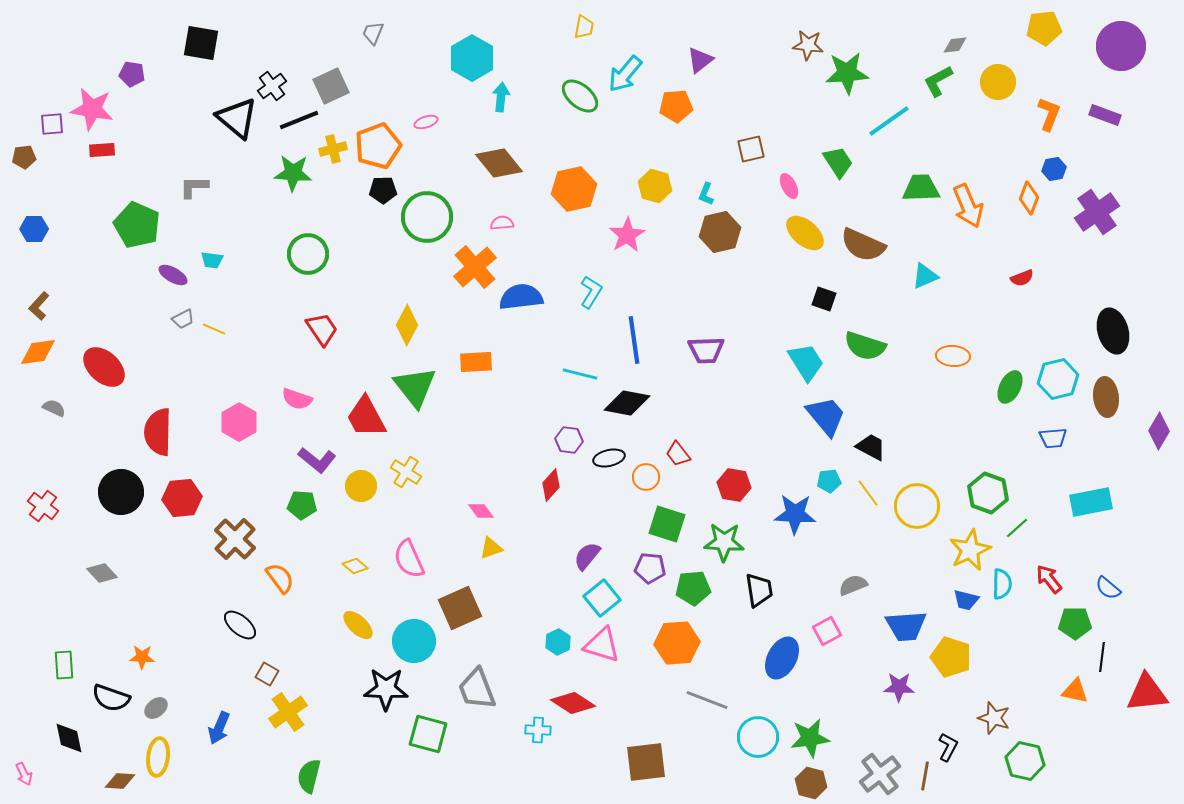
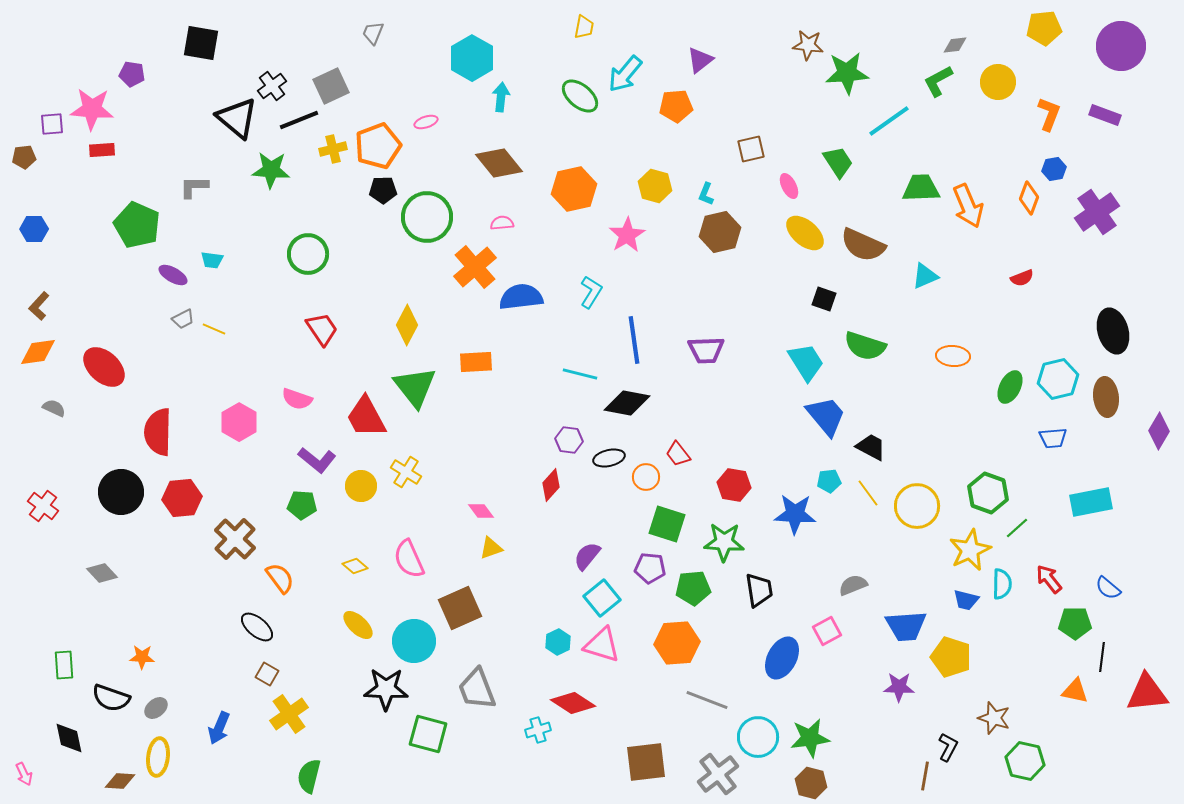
pink star at (92, 109): rotated 6 degrees counterclockwise
green star at (293, 173): moved 22 px left, 3 px up
black ellipse at (240, 625): moved 17 px right, 2 px down
yellow cross at (288, 712): moved 1 px right, 2 px down
cyan cross at (538, 730): rotated 20 degrees counterclockwise
gray cross at (880, 774): moved 162 px left
